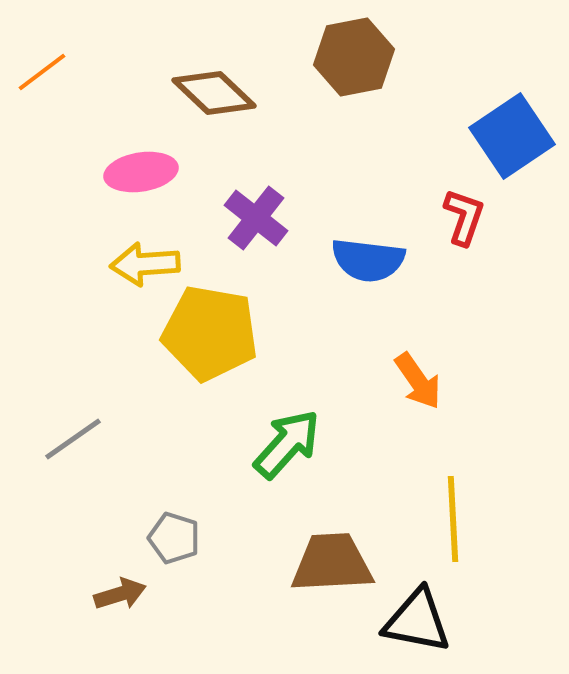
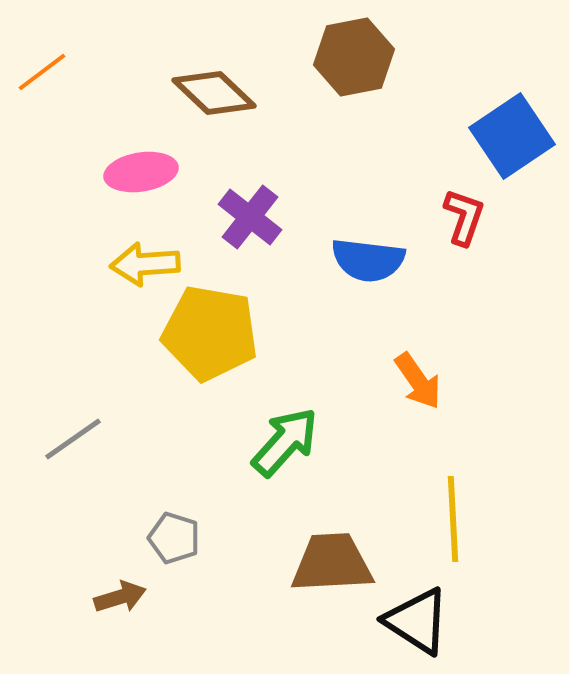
purple cross: moved 6 px left, 1 px up
green arrow: moved 2 px left, 2 px up
brown arrow: moved 3 px down
black triangle: rotated 22 degrees clockwise
